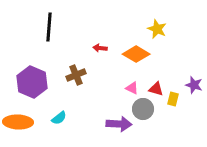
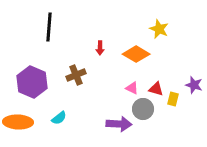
yellow star: moved 2 px right
red arrow: rotated 96 degrees counterclockwise
